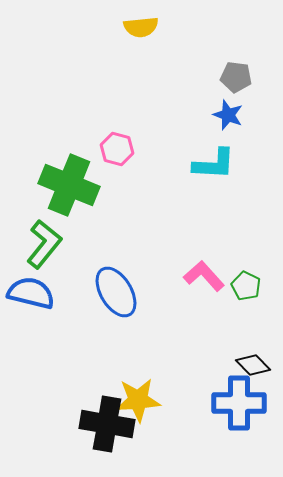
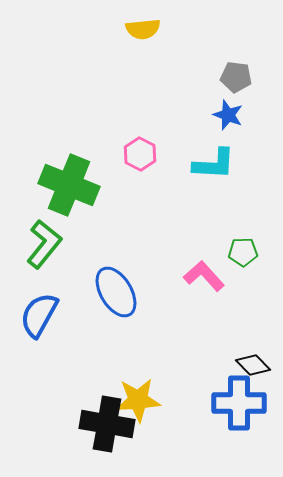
yellow semicircle: moved 2 px right, 2 px down
pink hexagon: moved 23 px right, 5 px down; rotated 12 degrees clockwise
green pentagon: moved 3 px left, 34 px up; rotated 28 degrees counterclockwise
blue semicircle: moved 8 px right, 22 px down; rotated 75 degrees counterclockwise
